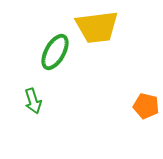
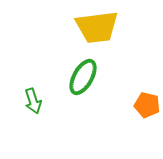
green ellipse: moved 28 px right, 25 px down
orange pentagon: moved 1 px right, 1 px up
